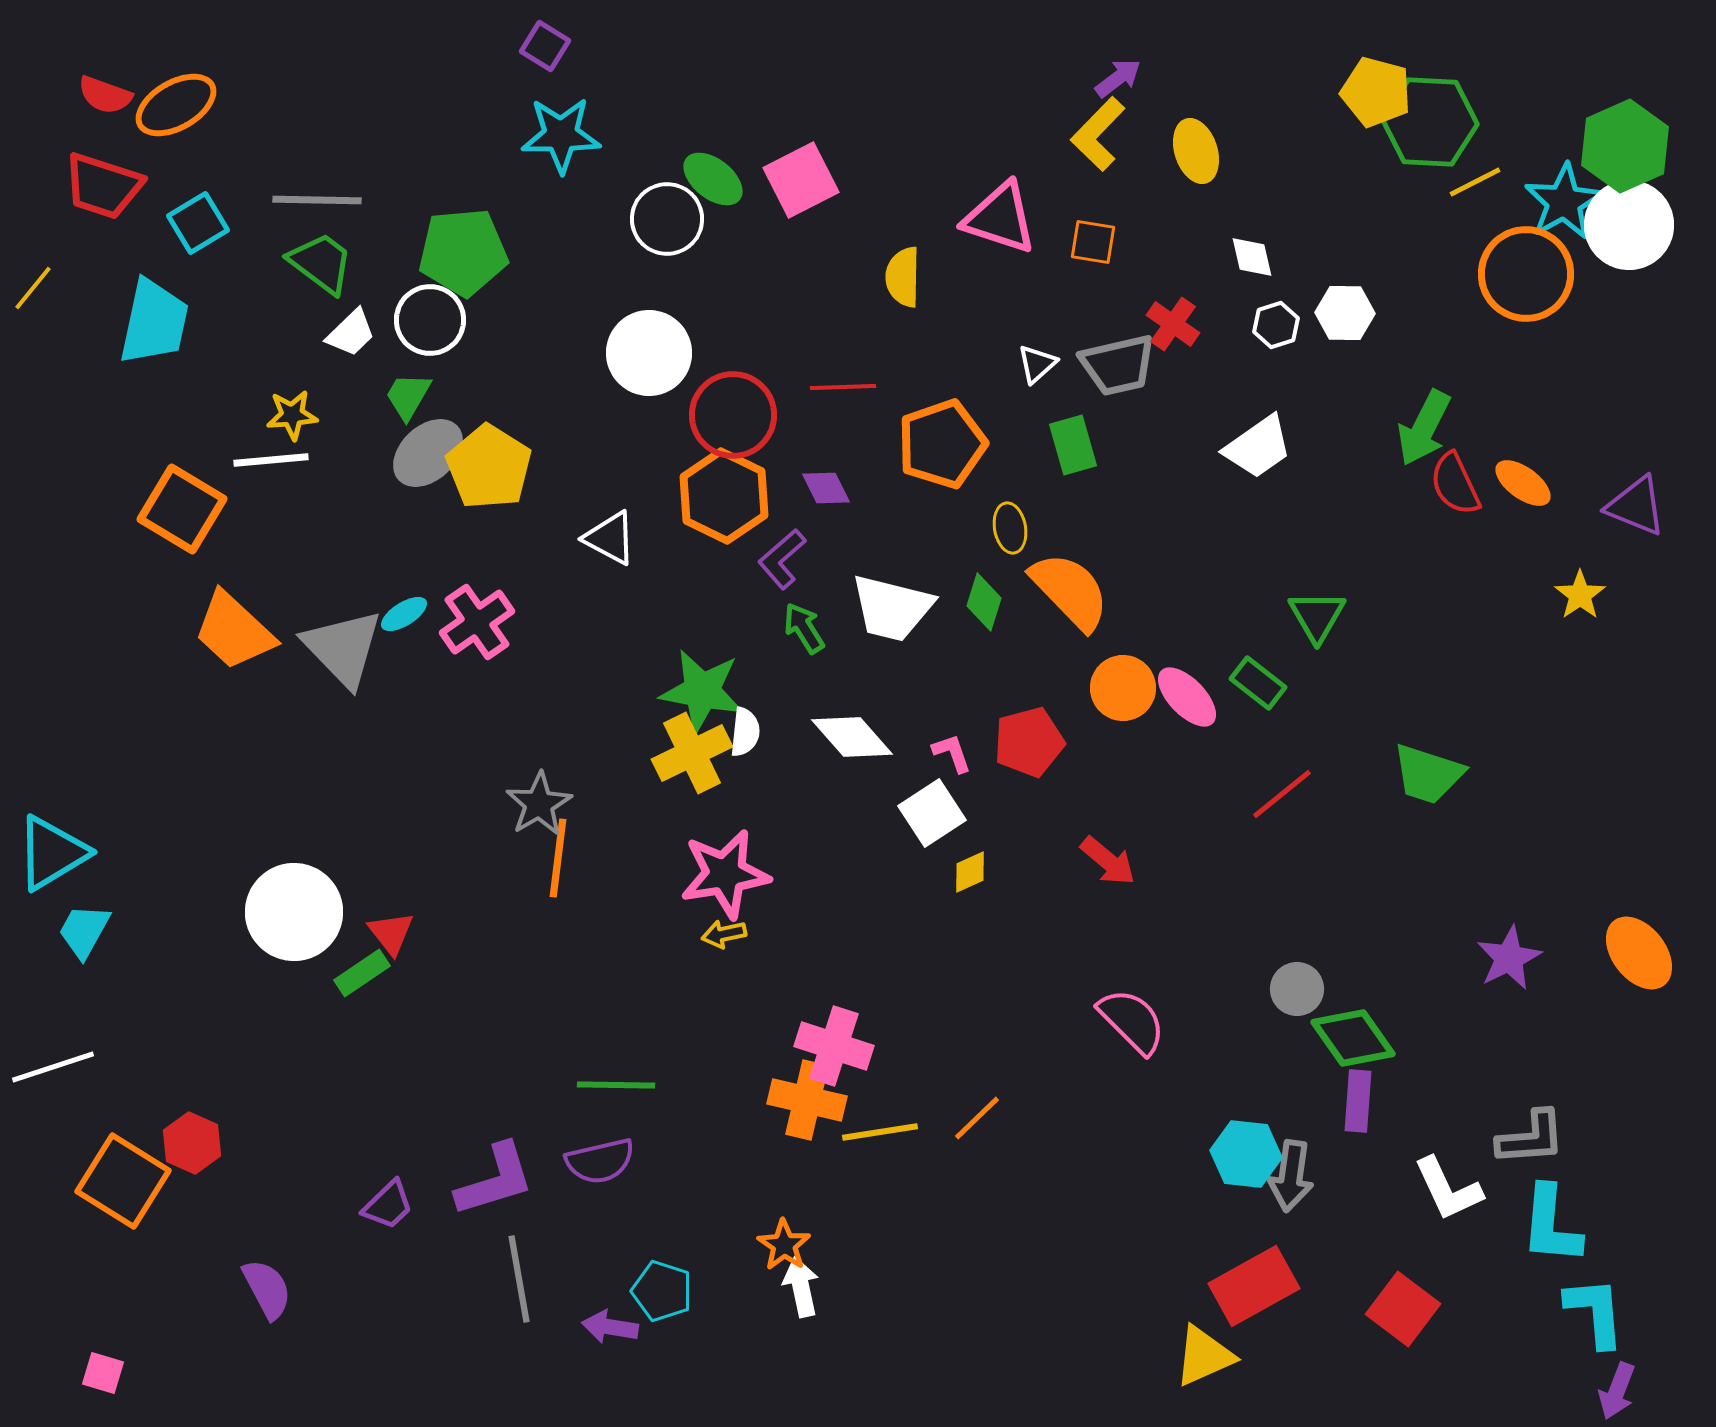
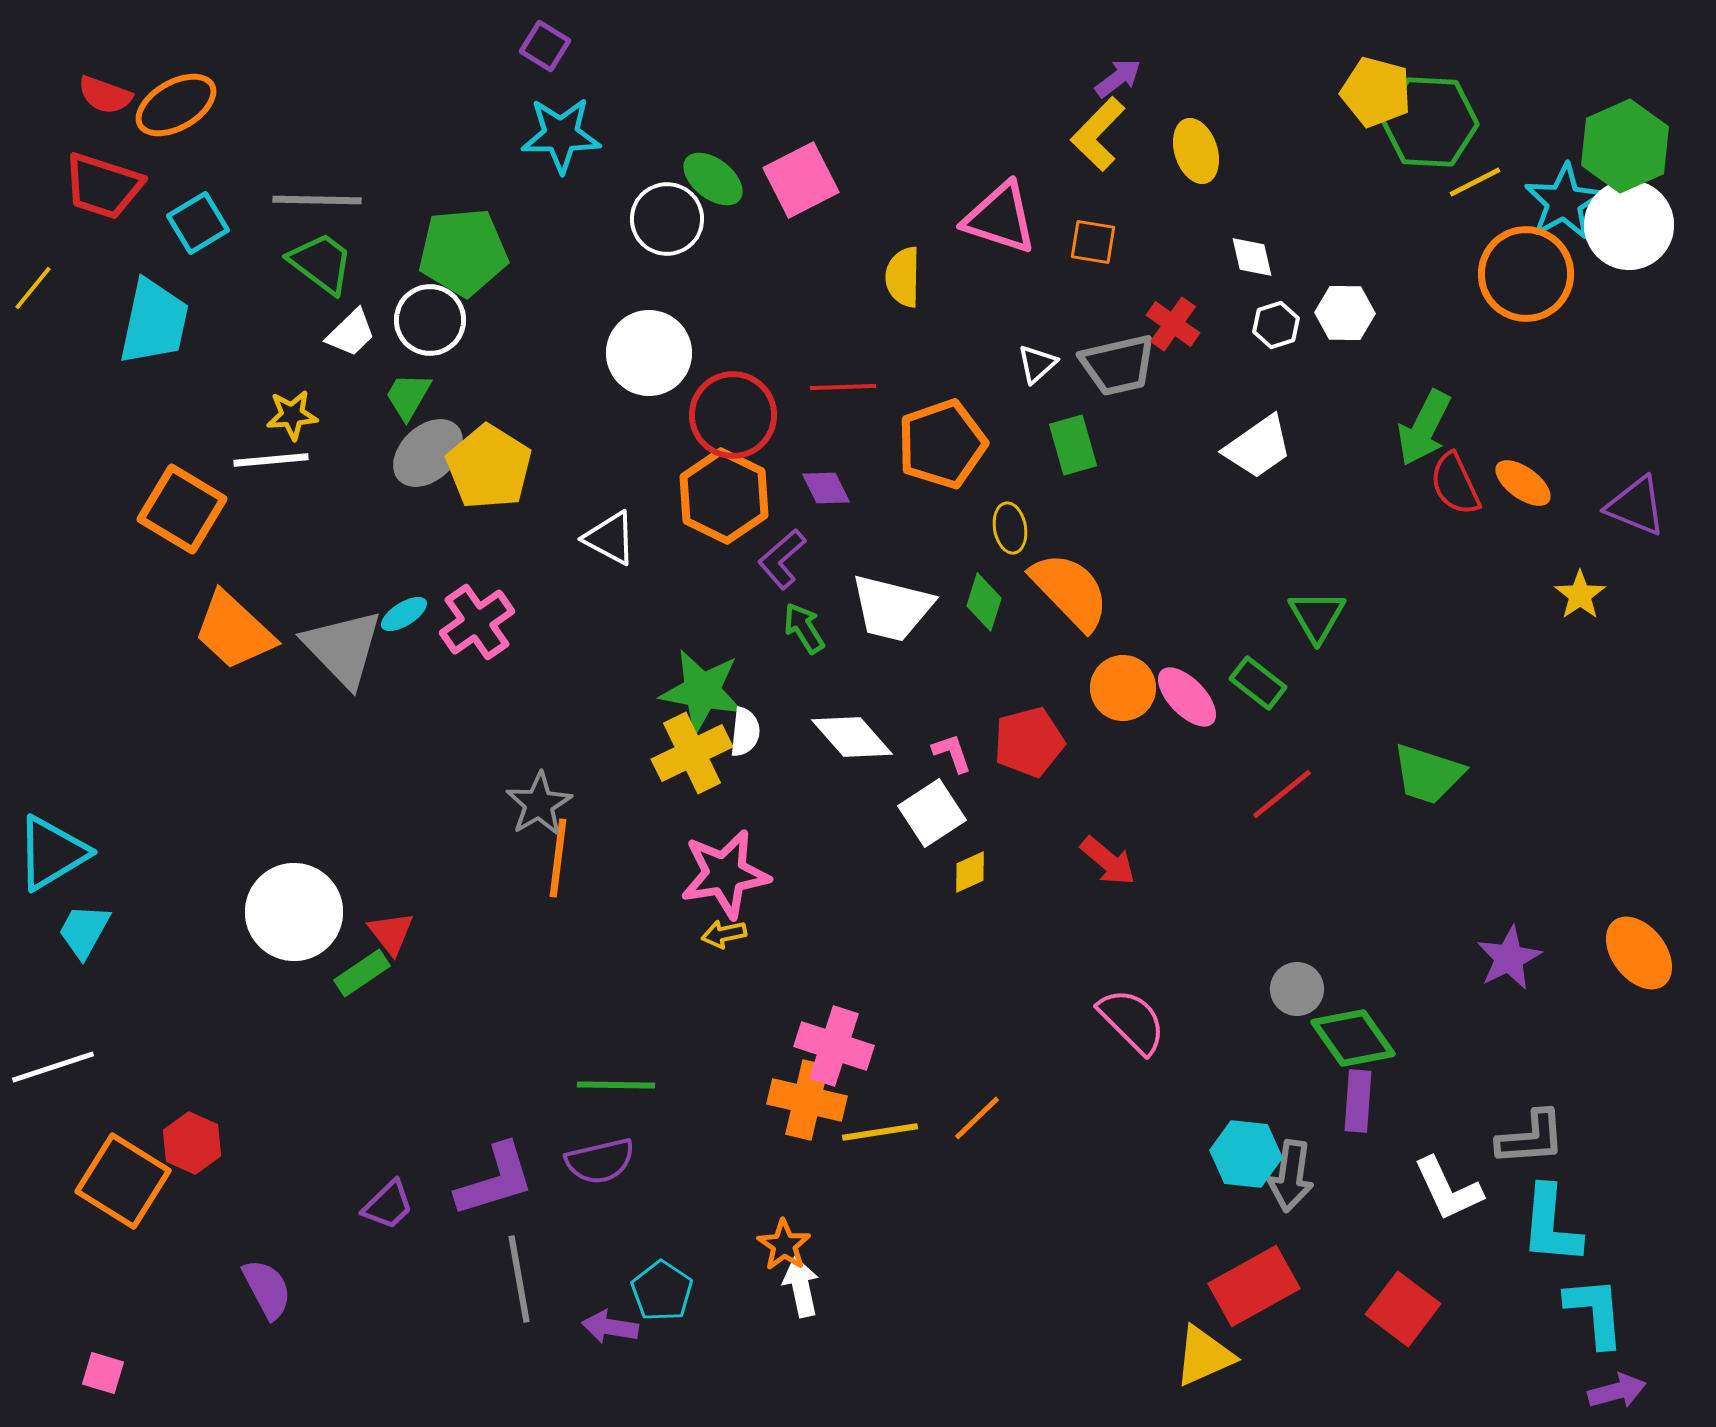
cyan pentagon at (662, 1291): rotated 16 degrees clockwise
purple arrow at (1617, 1391): rotated 126 degrees counterclockwise
